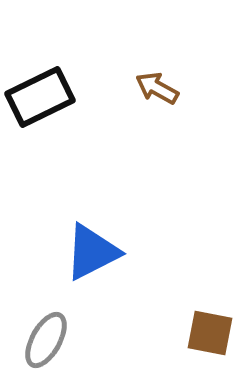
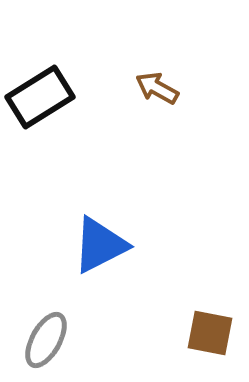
black rectangle: rotated 6 degrees counterclockwise
blue triangle: moved 8 px right, 7 px up
